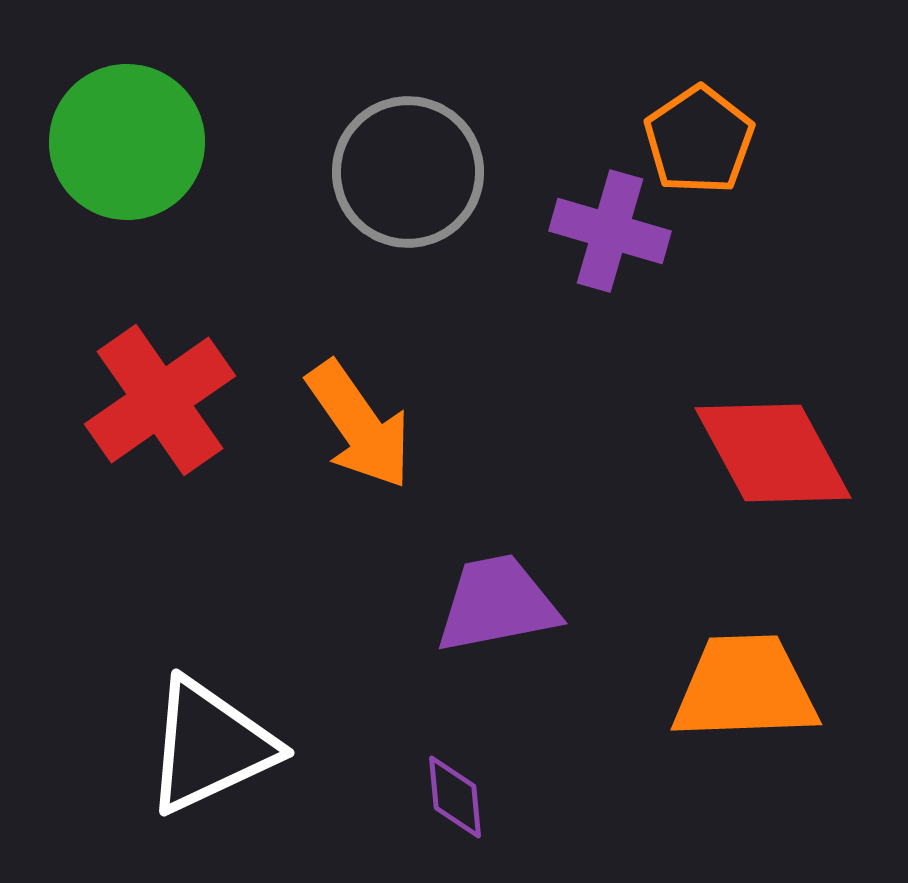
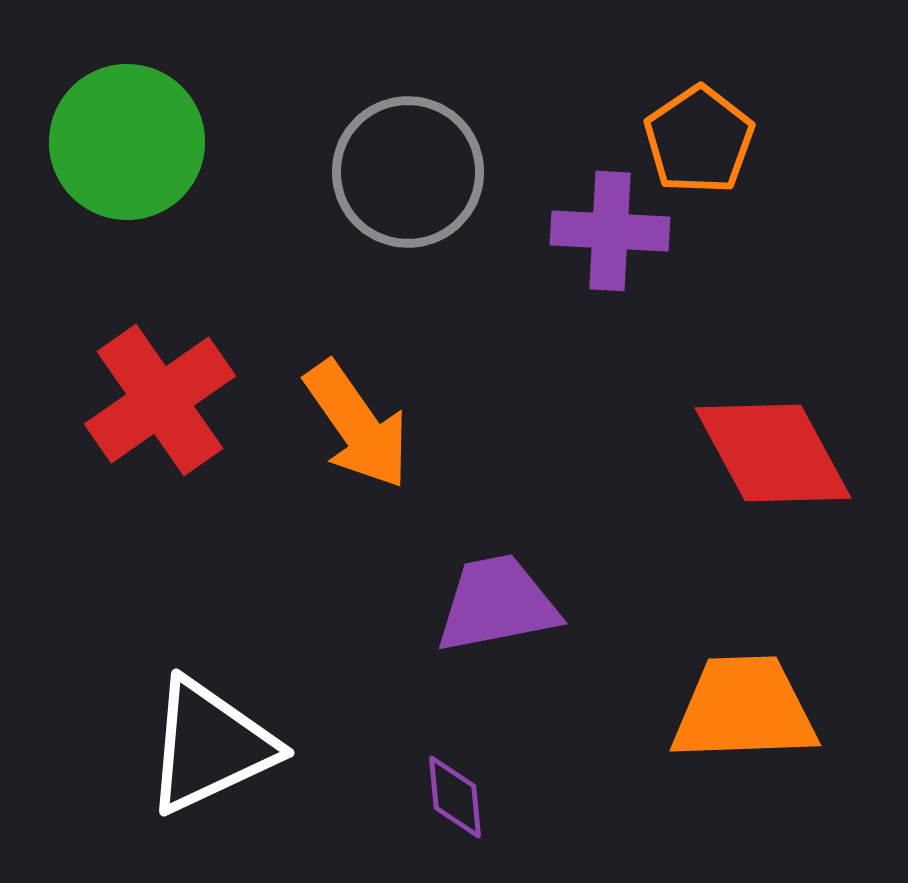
purple cross: rotated 13 degrees counterclockwise
orange arrow: moved 2 px left
orange trapezoid: moved 1 px left, 21 px down
